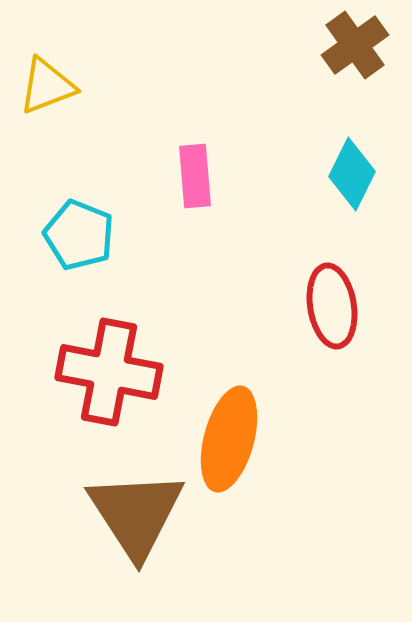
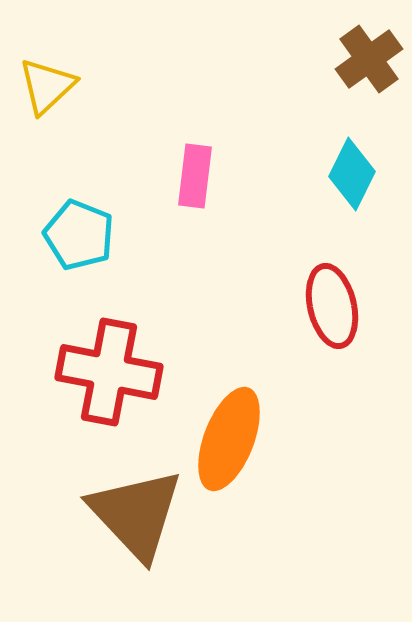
brown cross: moved 14 px right, 14 px down
yellow triangle: rotated 22 degrees counterclockwise
pink rectangle: rotated 12 degrees clockwise
red ellipse: rotated 4 degrees counterclockwise
orange ellipse: rotated 6 degrees clockwise
brown triangle: rotated 10 degrees counterclockwise
